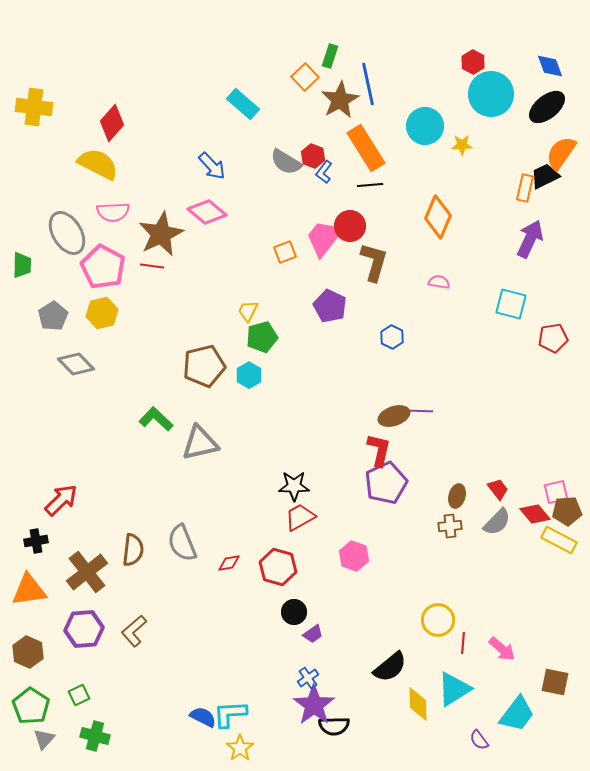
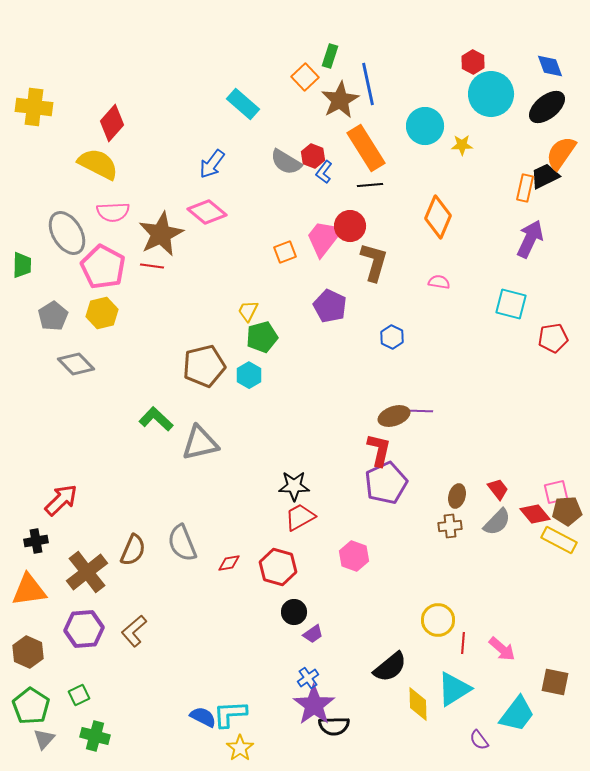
blue arrow at (212, 166): moved 2 px up; rotated 80 degrees clockwise
brown semicircle at (133, 550): rotated 16 degrees clockwise
